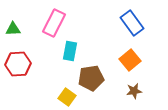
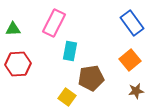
brown star: moved 2 px right
